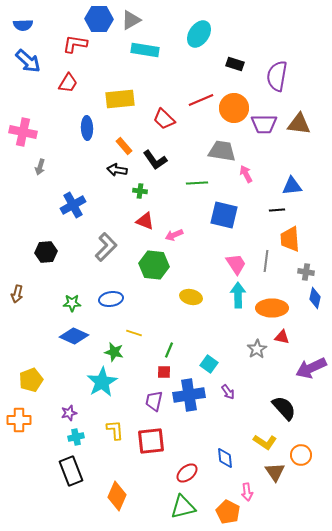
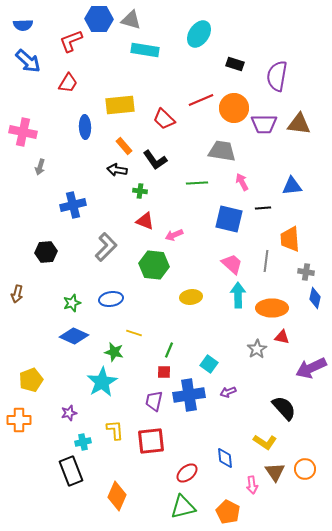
gray triangle at (131, 20): rotated 45 degrees clockwise
red L-shape at (75, 44): moved 4 px left, 3 px up; rotated 30 degrees counterclockwise
yellow rectangle at (120, 99): moved 6 px down
blue ellipse at (87, 128): moved 2 px left, 1 px up
pink arrow at (246, 174): moved 4 px left, 8 px down
blue cross at (73, 205): rotated 15 degrees clockwise
black line at (277, 210): moved 14 px left, 2 px up
blue square at (224, 215): moved 5 px right, 4 px down
pink trapezoid at (236, 264): moved 4 px left; rotated 15 degrees counterclockwise
yellow ellipse at (191, 297): rotated 20 degrees counterclockwise
green star at (72, 303): rotated 18 degrees counterclockwise
purple arrow at (228, 392): rotated 105 degrees clockwise
cyan cross at (76, 437): moved 7 px right, 5 px down
orange circle at (301, 455): moved 4 px right, 14 px down
pink arrow at (247, 492): moved 5 px right, 7 px up
